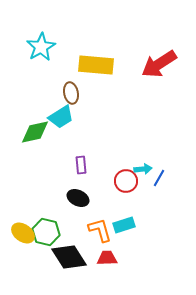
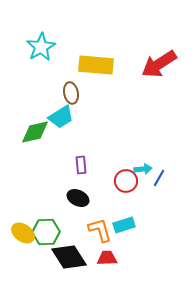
green hexagon: rotated 16 degrees counterclockwise
